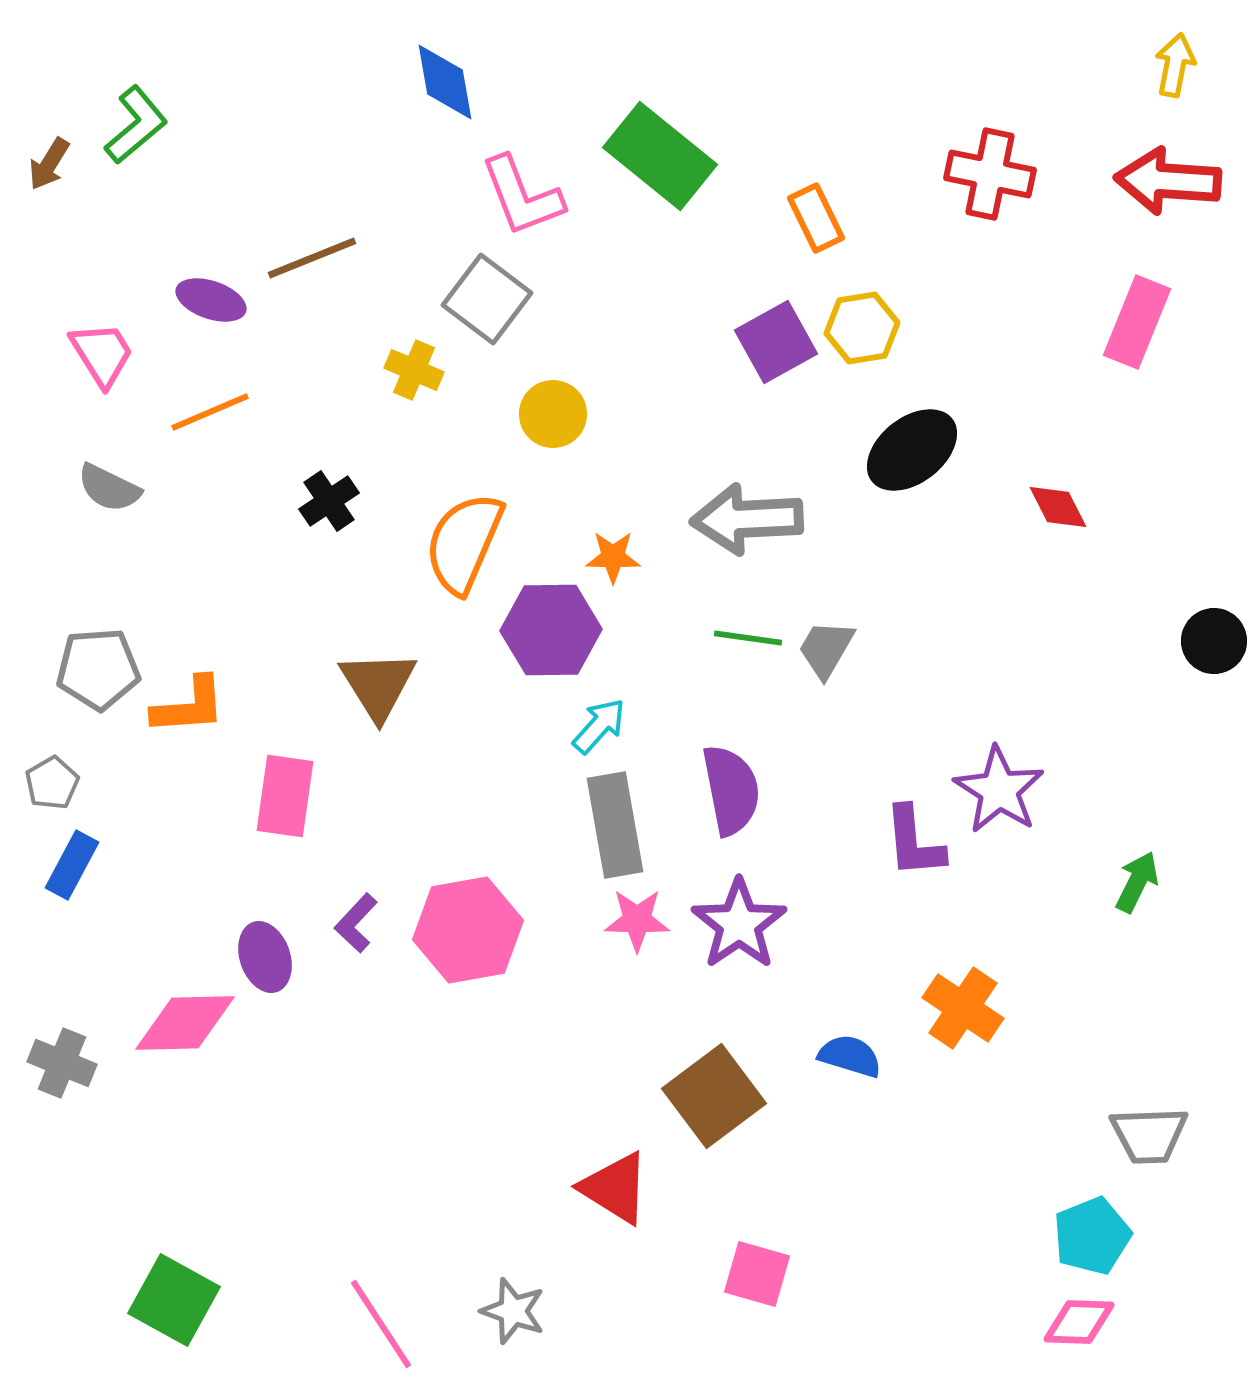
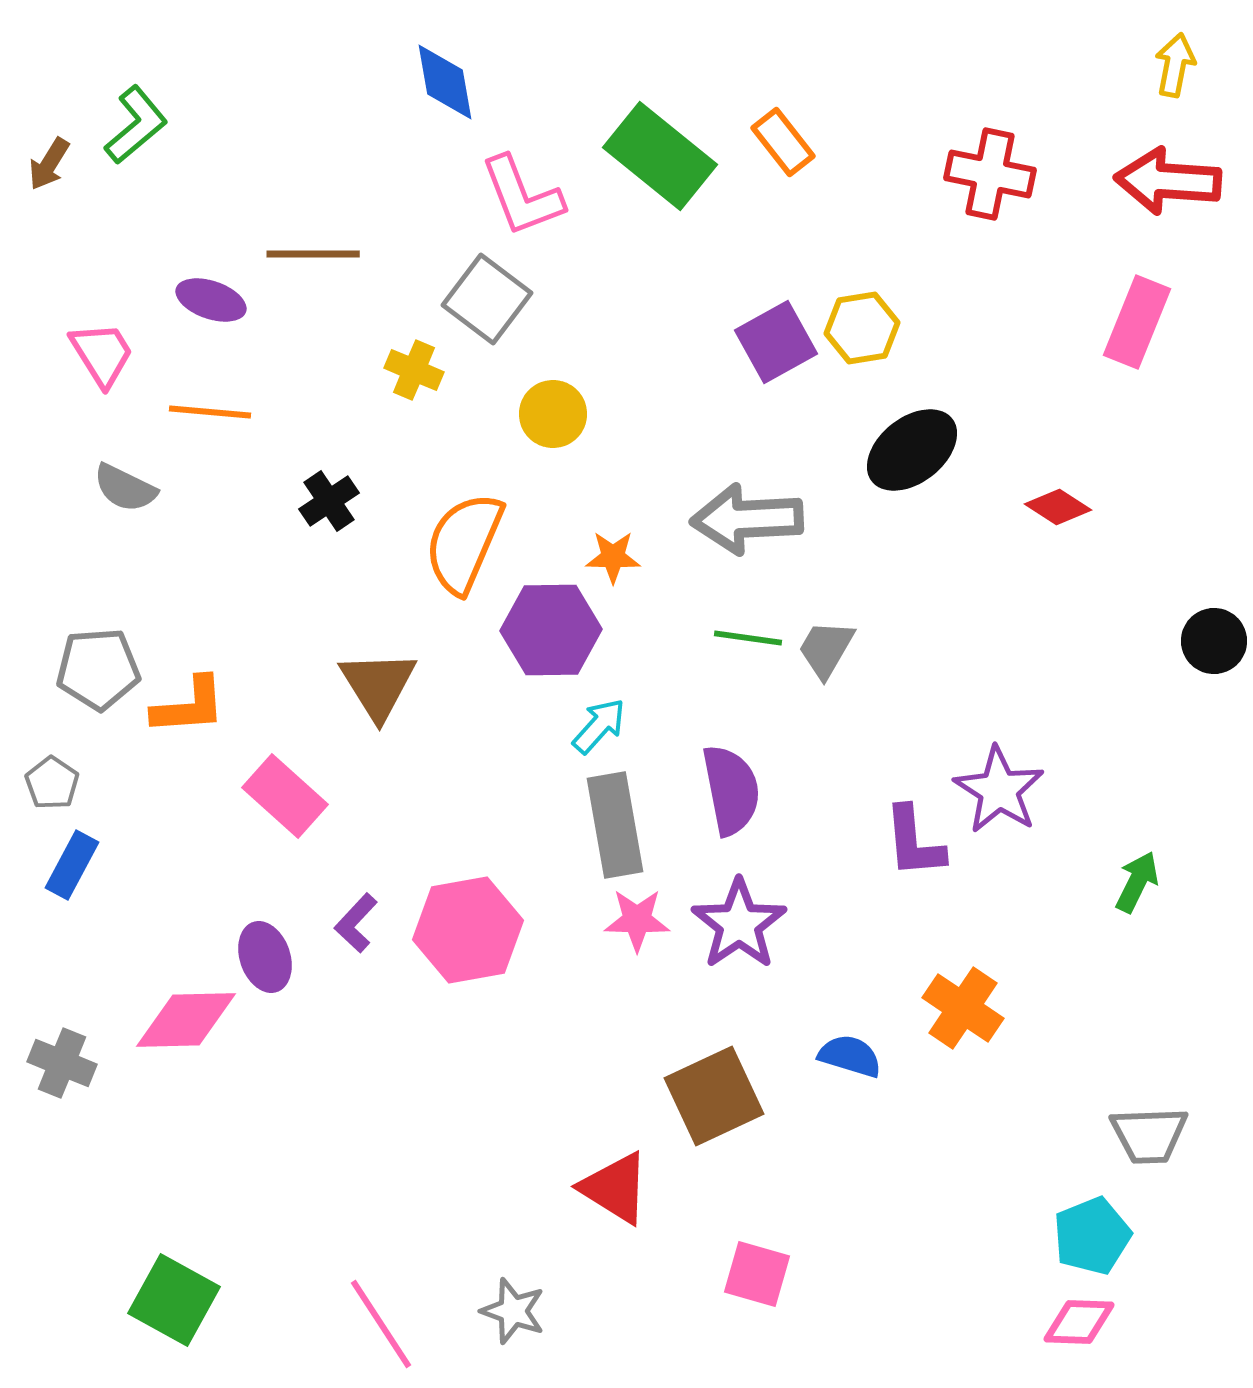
orange rectangle at (816, 218): moved 33 px left, 76 px up; rotated 12 degrees counterclockwise
brown line at (312, 258): moved 1 px right, 4 px up; rotated 22 degrees clockwise
orange line at (210, 412): rotated 28 degrees clockwise
gray semicircle at (109, 488): moved 16 px right
red diamond at (1058, 507): rotated 30 degrees counterclockwise
gray pentagon at (52, 783): rotated 8 degrees counterclockwise
pink rectangle at (285, 796): rotated 56 degrees counterclockwise
pink diamond at (185, 1023): moved 1 px right, 3 px up
brown square at (714, 1096): rotated 12 degrees clockwise
